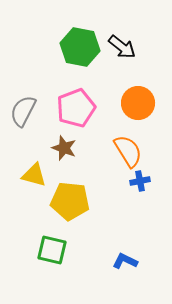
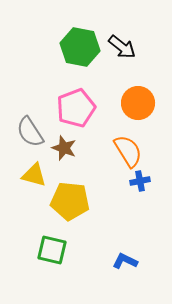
gray semicircle: moved 7 px right, 21 px down; rotated 60 degrees counterclockwise
